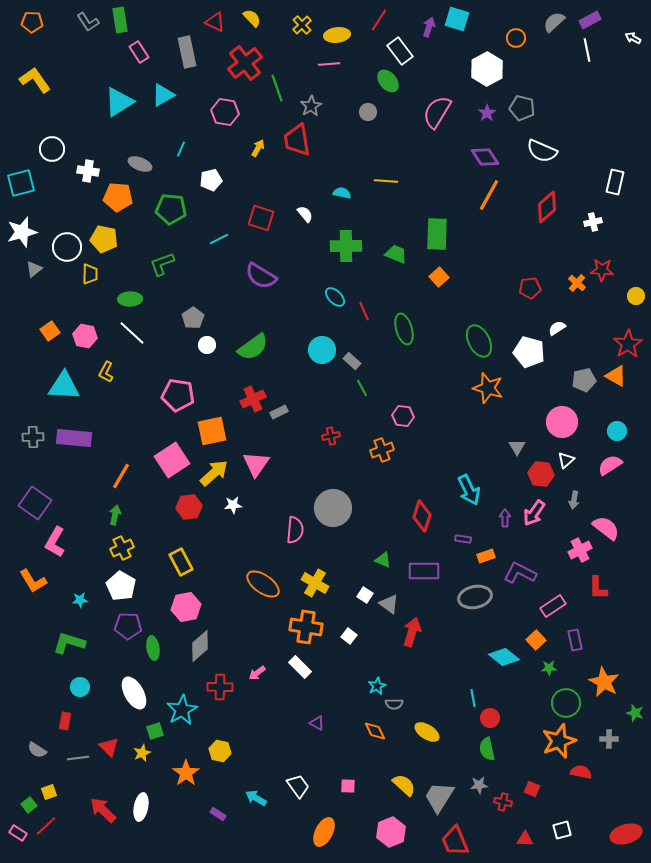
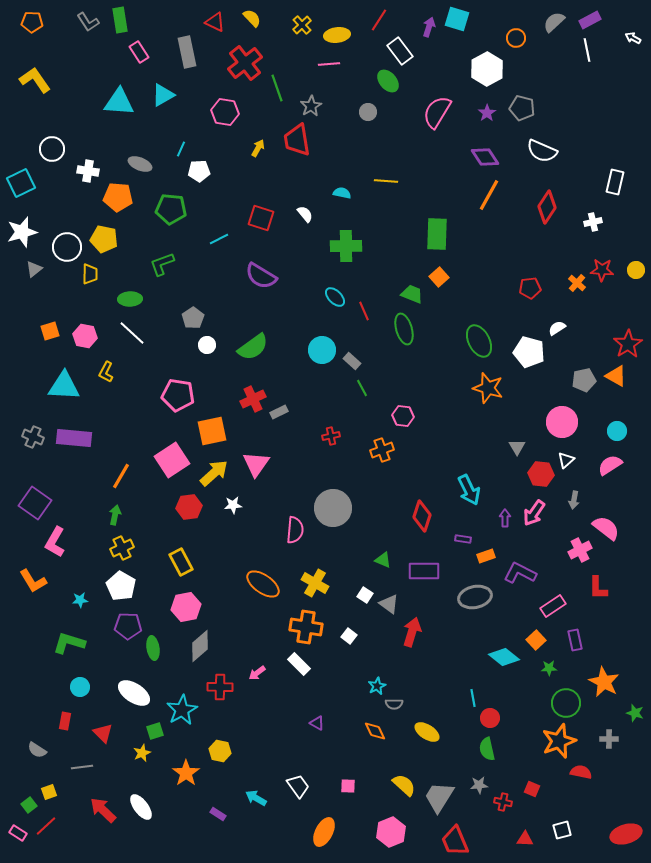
cyan triangle at (119, 102): rotated 36 degrees clockwise
white pentagon at (211, 180): moved 12 px left, 9 px up; rotated 10 degrees clockwise
cyan square at (21, 183): rotated 12 degrees counterclockwise
red diamond at (547, 207): rotated 16 degrees counterclockwise
green trapezoid at (396, 254): moved 16 px right, 40 px down
yellow circle at (636, 296): moved 26 px up
orange square at (50, 331): rotated 18 degrees clockwise
gray cross at (33, 437): rotated 25 degrees clockwise
white rectangle at (300, 667): moved 1 px left, 3 px up
white ellipse at (134, 693): rotated 28 degrees counterclockwise
red triangle at (109, 747): moved 6 px left, 14 px up
gray line at (78, 758): moved 4 px right, 9 px down
white ellipse at (141, 807): rotated 48 degrees counterclockwise
